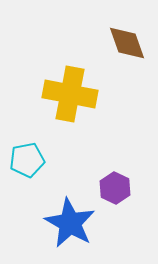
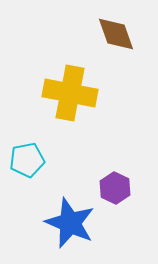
brown diamond: moved 11 px left, 9 px up
yellow cross: moved 1 px up
blue star: rotated 6 degrees counterclockwise
